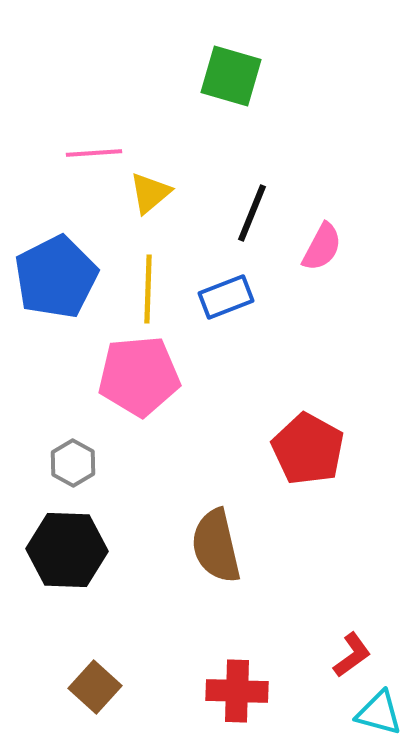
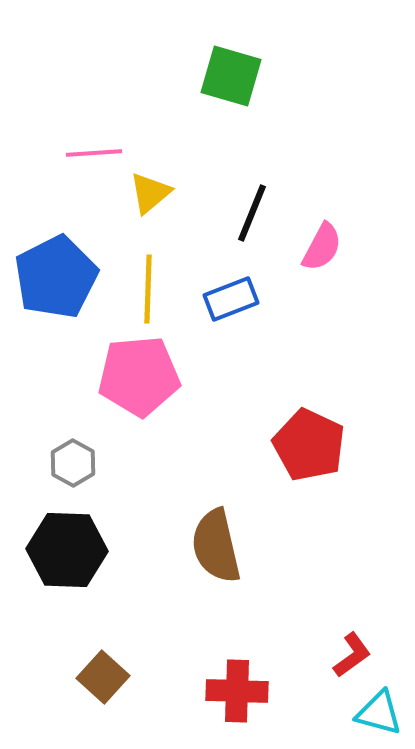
blue rectangle: moved 5 px right, 2 px down
red pentagon: moved 1 px right, 4 px up; rotated 4 degrees counterclockwise
brown square: moved 8 px right, 10 px up
